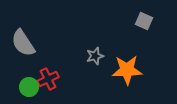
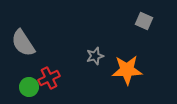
red cross: moved 1 px right, 1 px up
